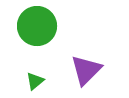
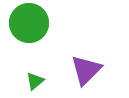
green circle: moved 8 px left, 3 px up
